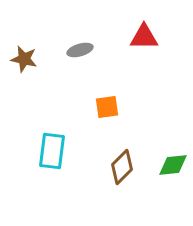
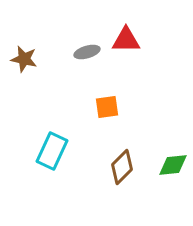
red triangle: moved 18 px left, 3 px down
gray ellipse: moved 7 px right, 2 px down
cyan rectangle: rotated 18 degrees clockwise
